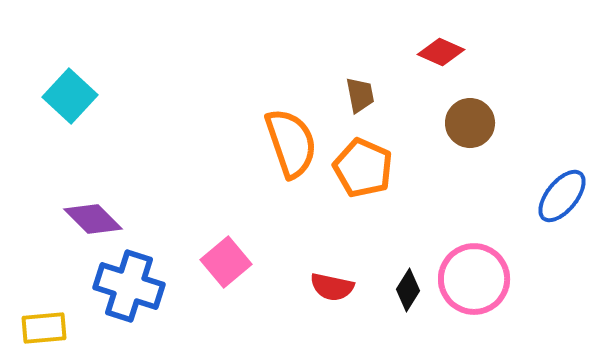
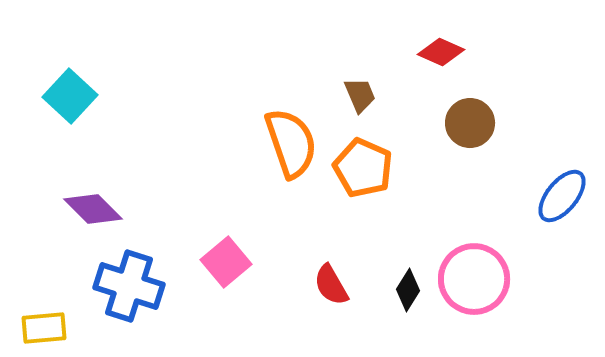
brown trapezoid: rotated 12 degrees counterclockwise
purple diamond: moved 10 px up
red semicircle: moved 1 px left, 2 px up; rotated 48 degrees clockwise
